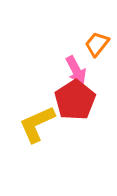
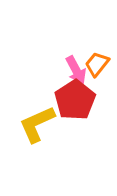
orange trapezoid: moved 20 px down
